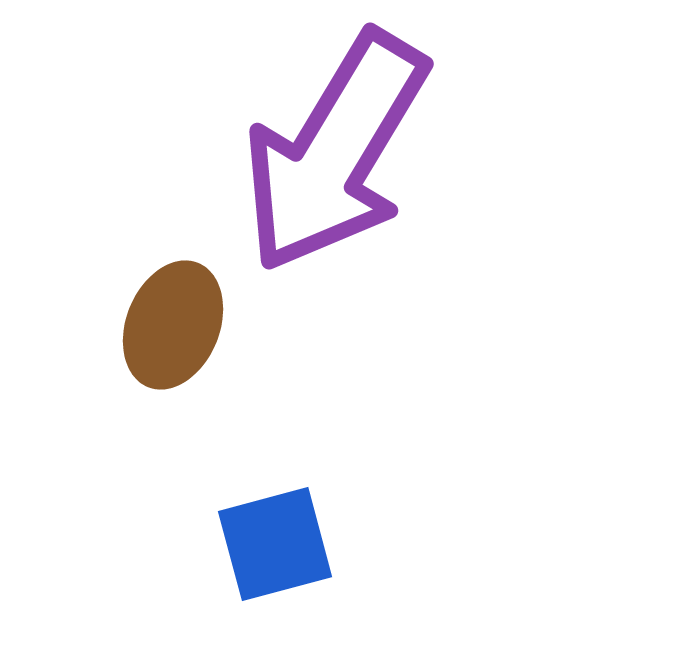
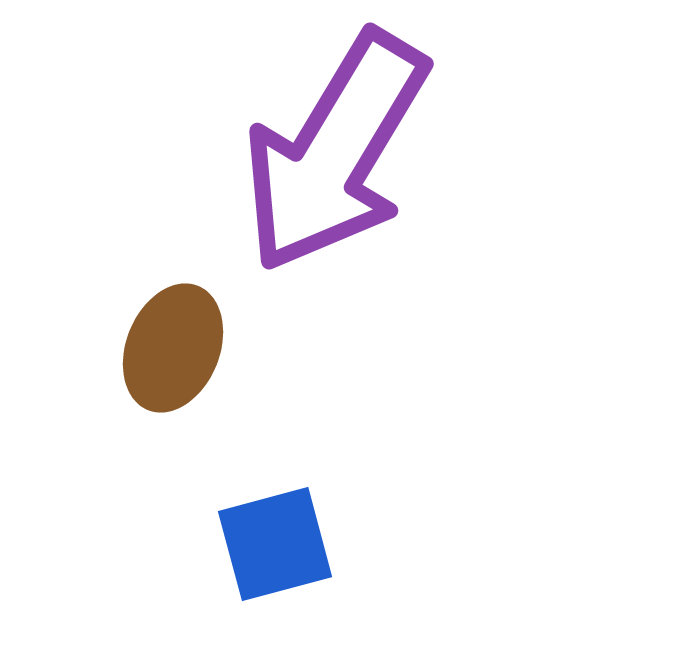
brown ellipse: moved 23 px down
